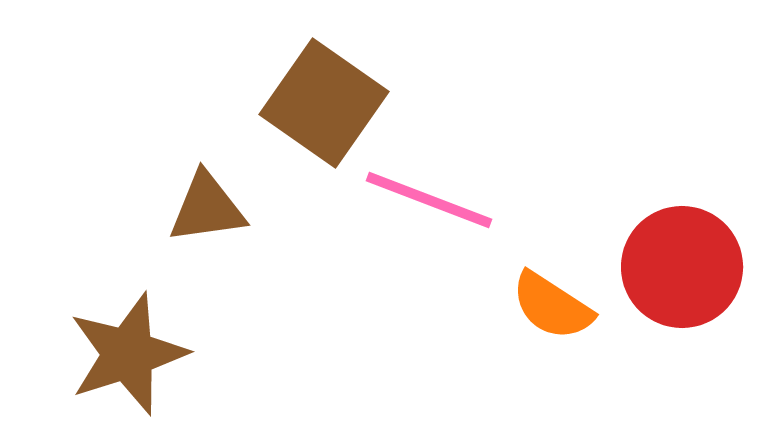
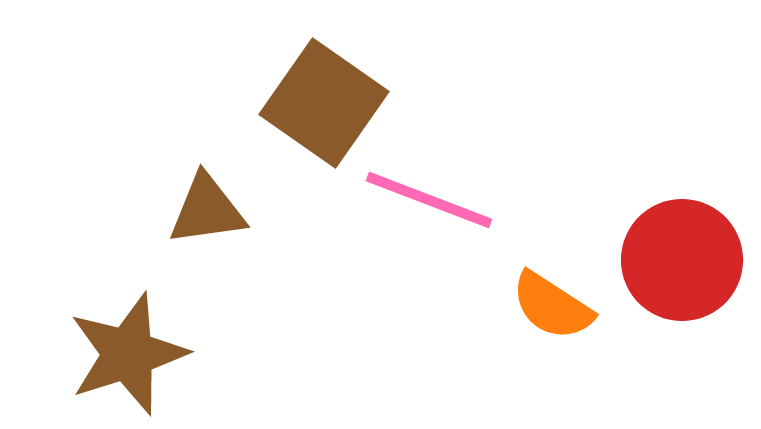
brown triangle: moved 2 px down
red circle: moved 7 px up
